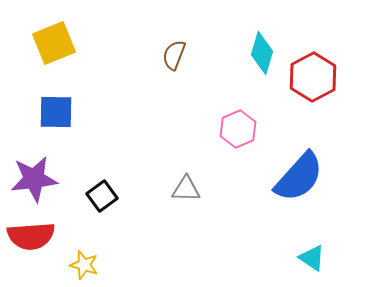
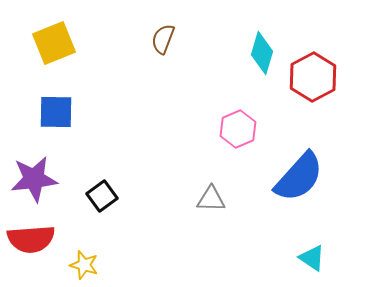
brown semicircle: moved 11 px left, 16 px up
gray triangle: moved 25 px right, 10 px down
red semicircle: moved 3 px down
